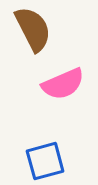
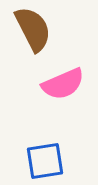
blue square: rotated 6 degrees clockwise
